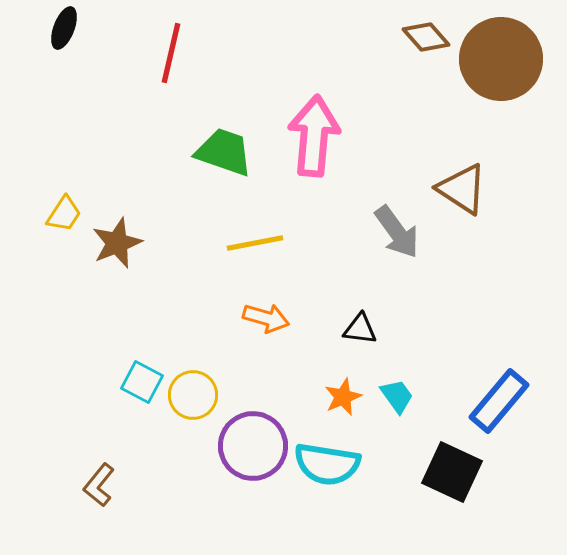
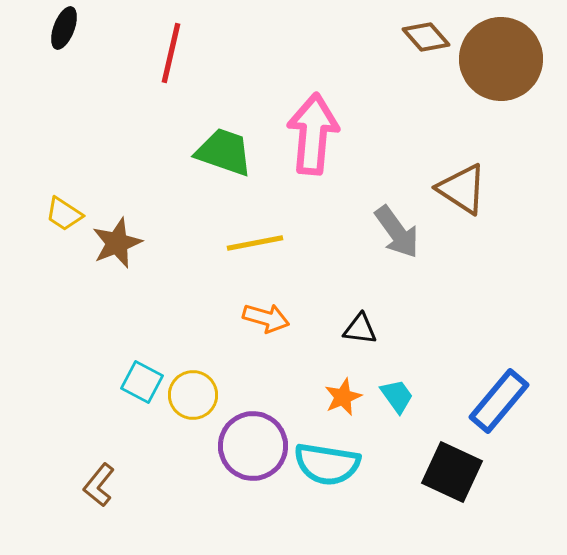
pink arrow: moved 1 px left, 2 px up
yellow trapezoid: rotated 90 degrees clockwise
